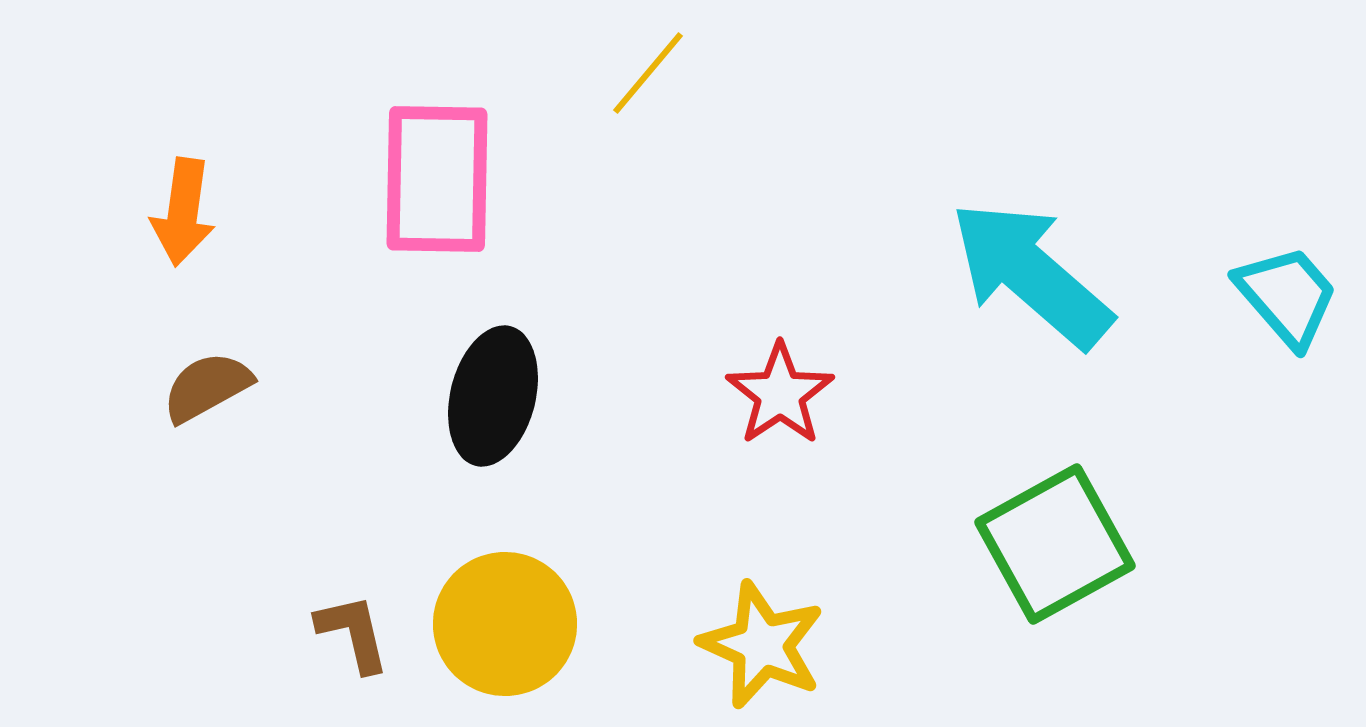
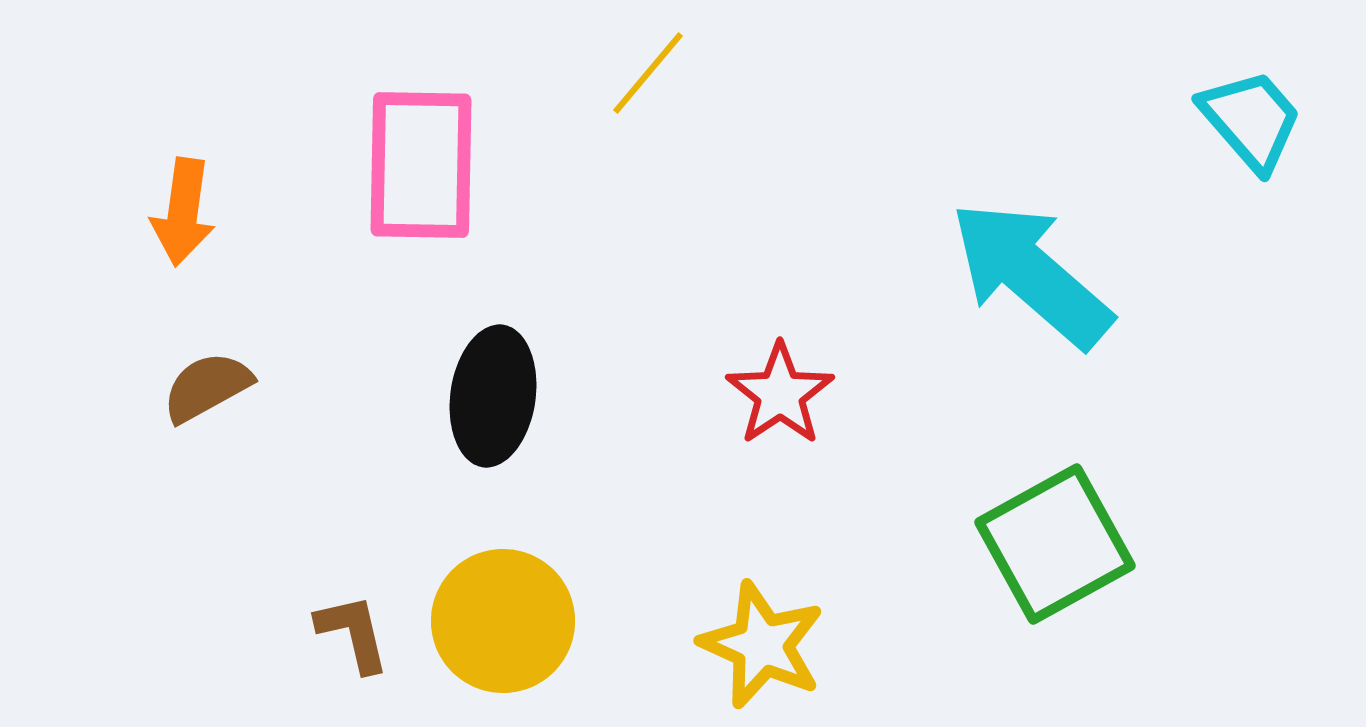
pink rectangle: moved 16 px left, 14 px up
cyan trapezoid: moved 36 px left, 176 px up
black ellipse: rotated 6 degrees counterclockwise
yellow circle: moved 2 px left, 3 px up
